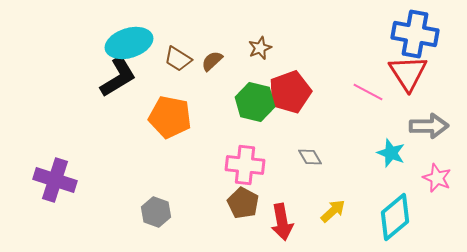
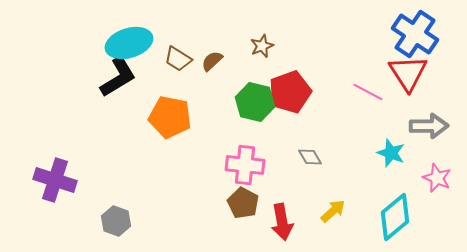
blue cross: rotated 24 degrees clockwise
brown star: moved 2 px right, 2 px up
gray hexagon: moved 40 px left, 9 px down
